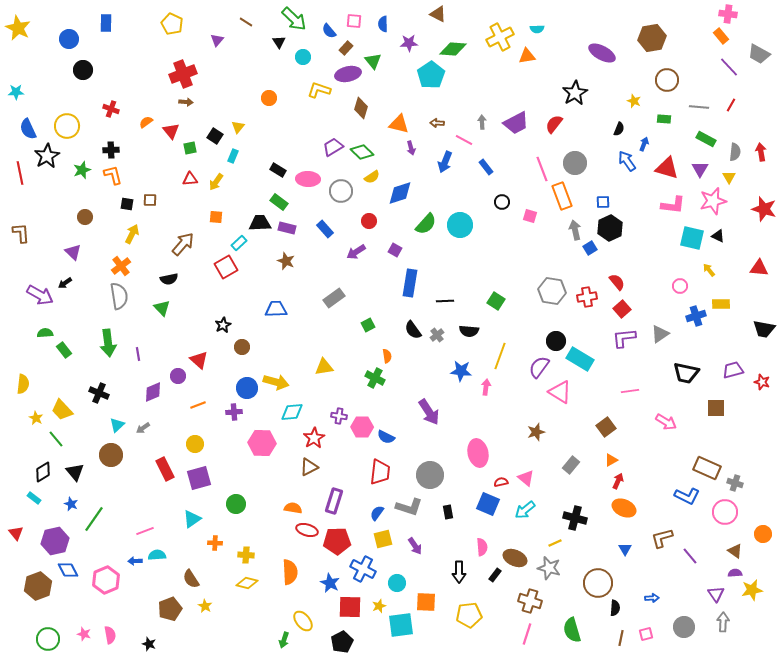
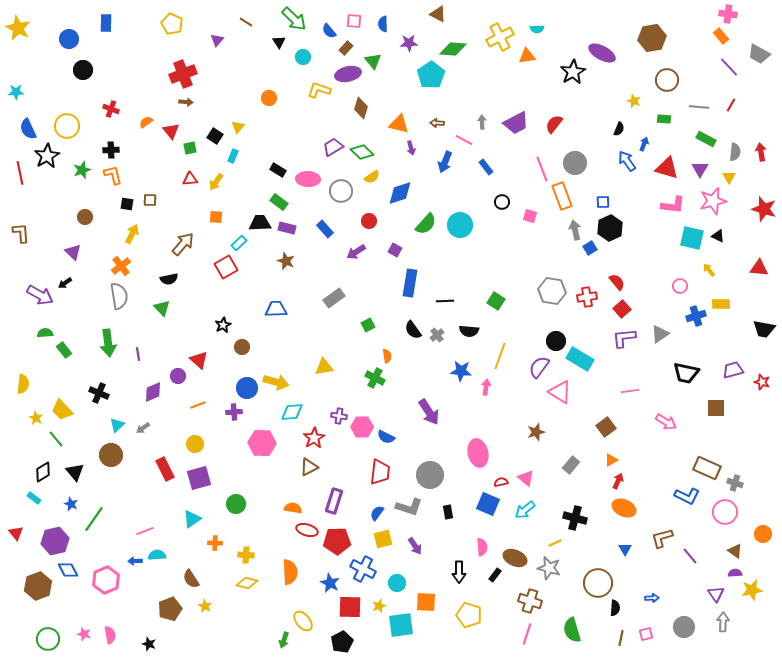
black star at (575, 93): moved 2 px left, 21 px up
yellow pentagon at (469, 615): rotated 25 degrees clockwise
